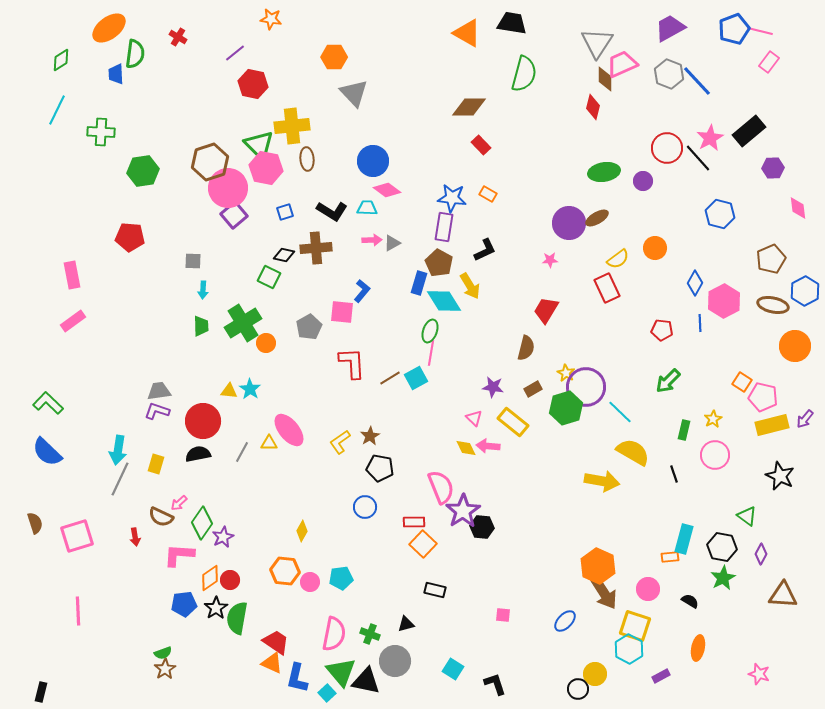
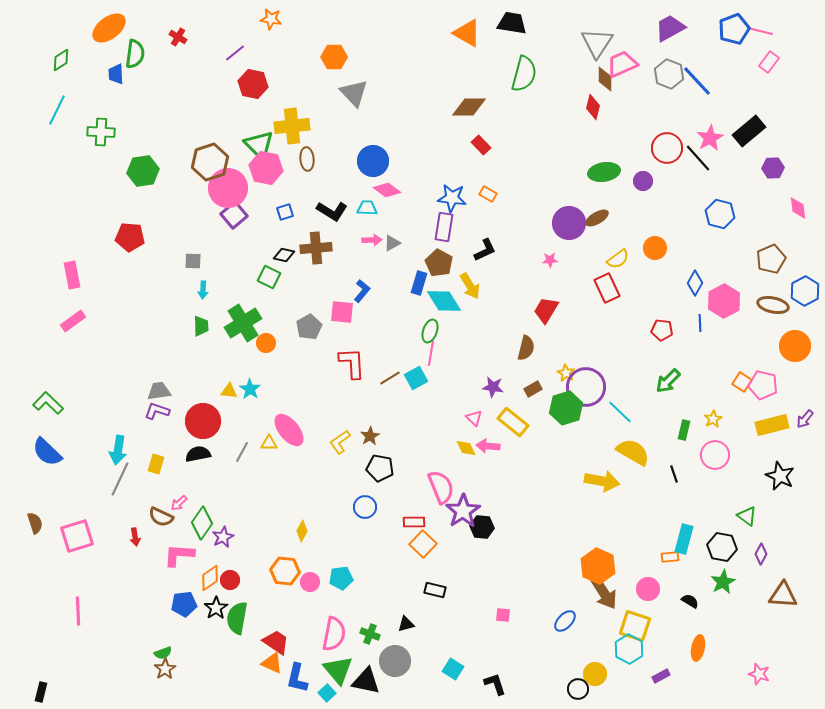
pink pentagon at (763, 397): moved 12 px up
green star at (723, 578): moved 4 px down
green triangle at (341, 672): moved 3 px left, 2 px up
